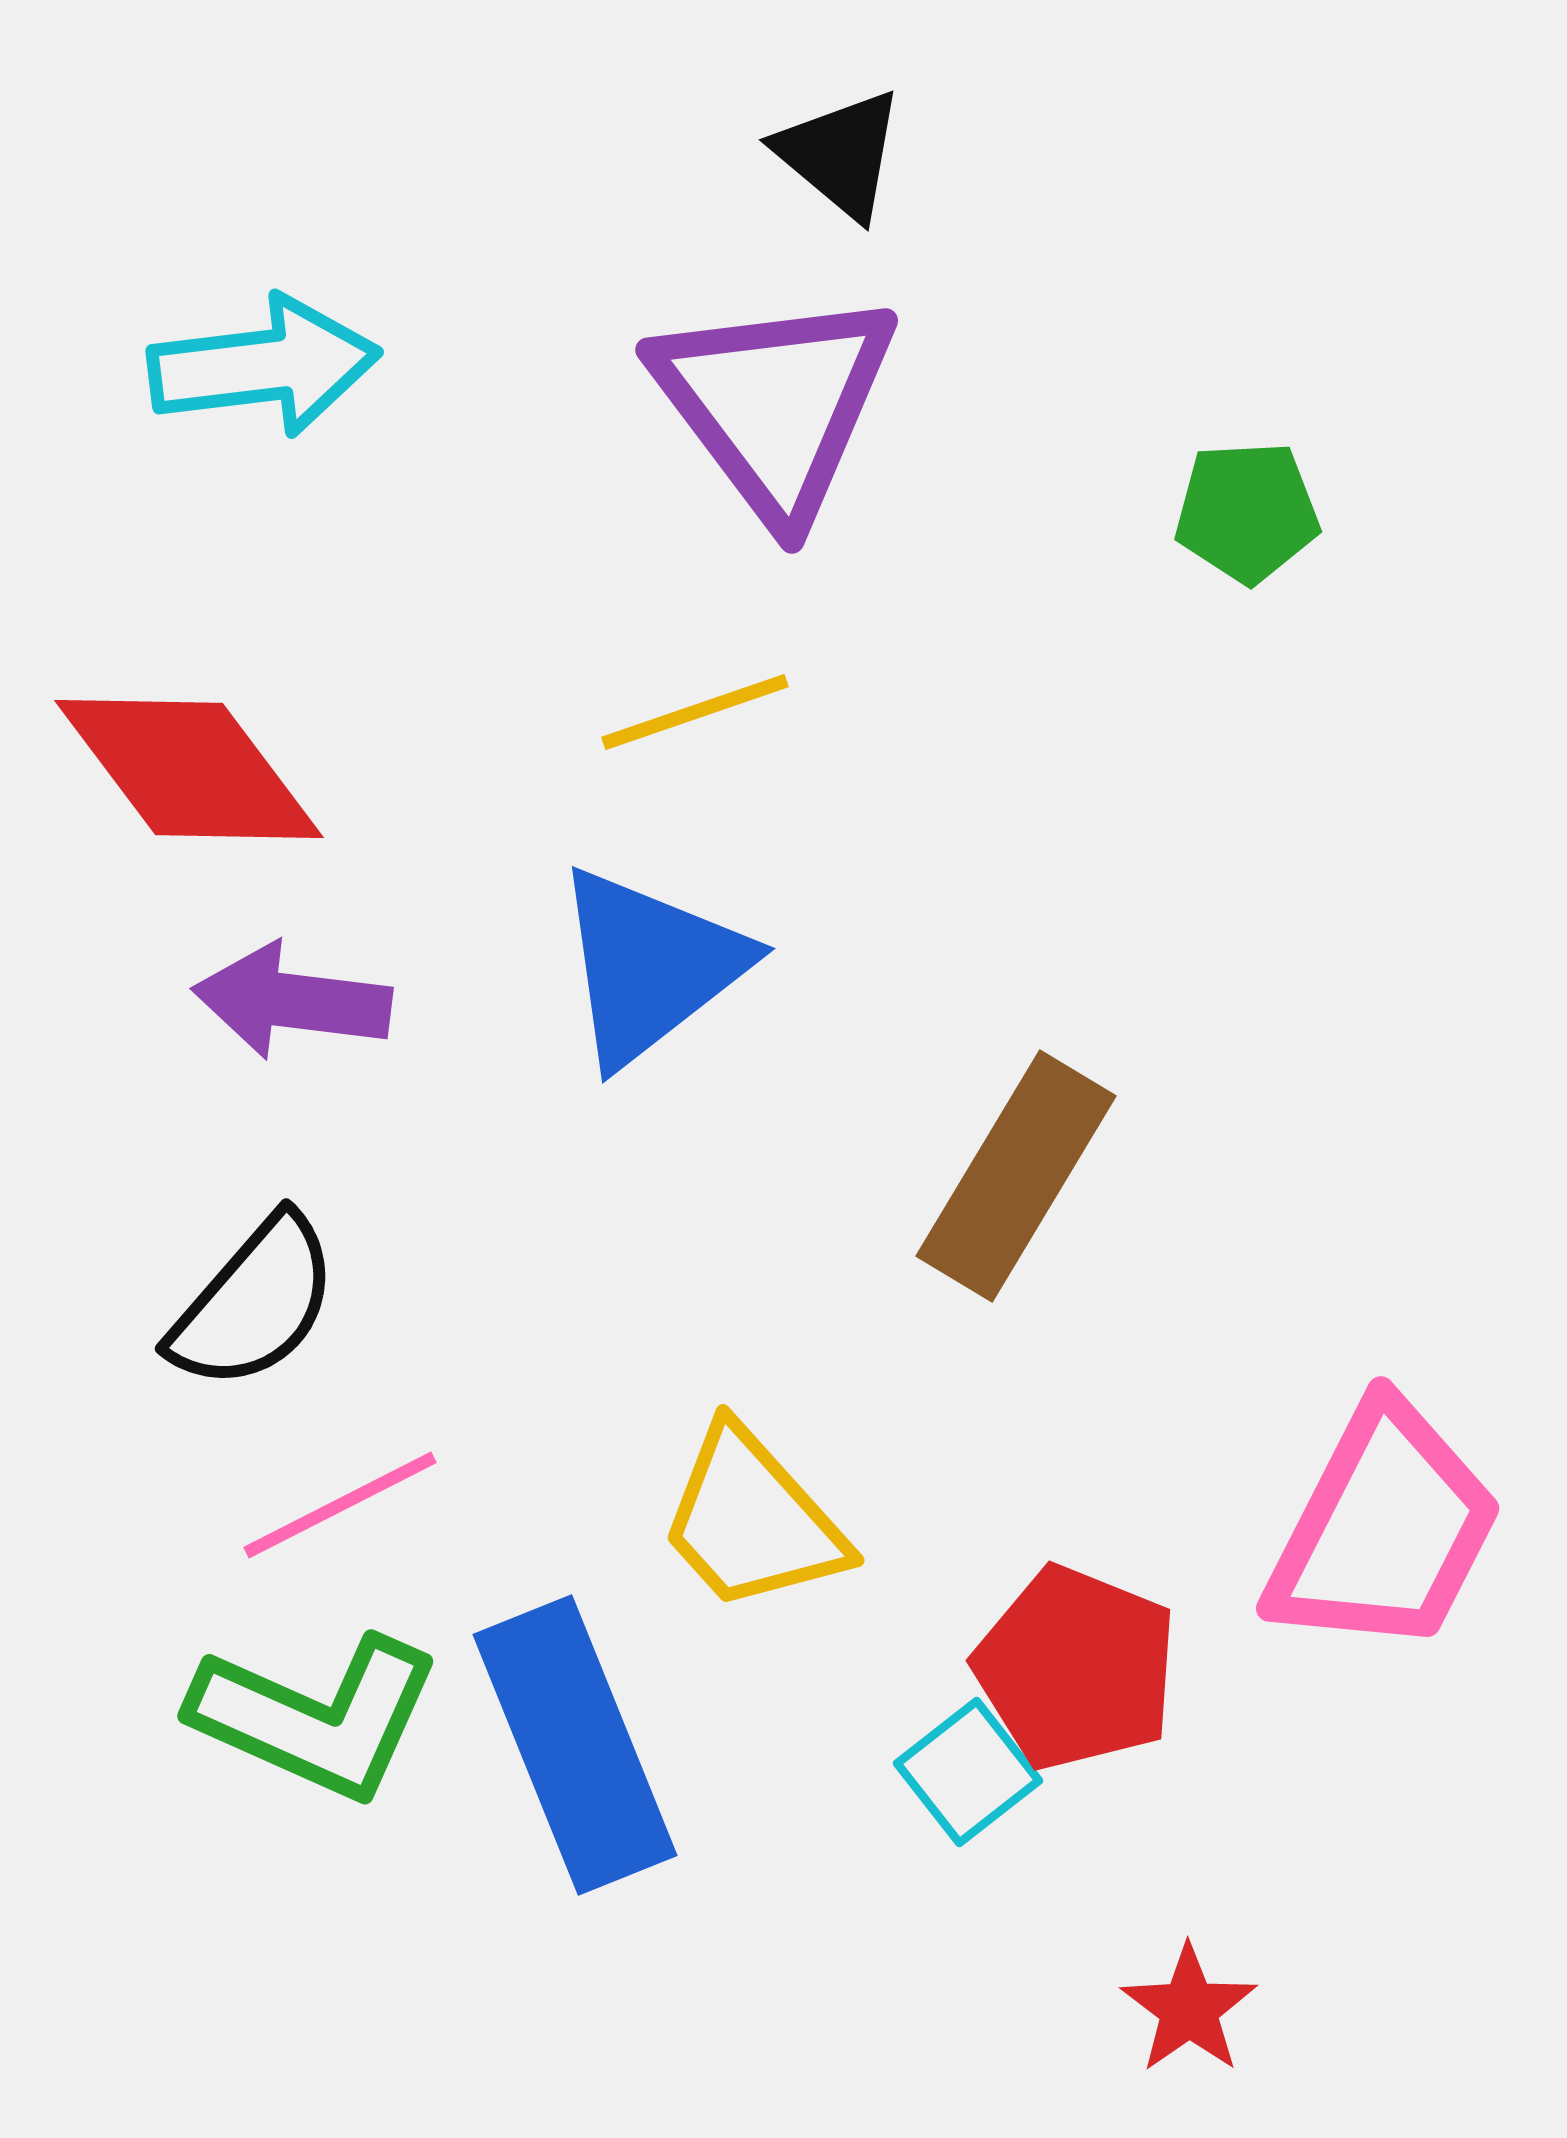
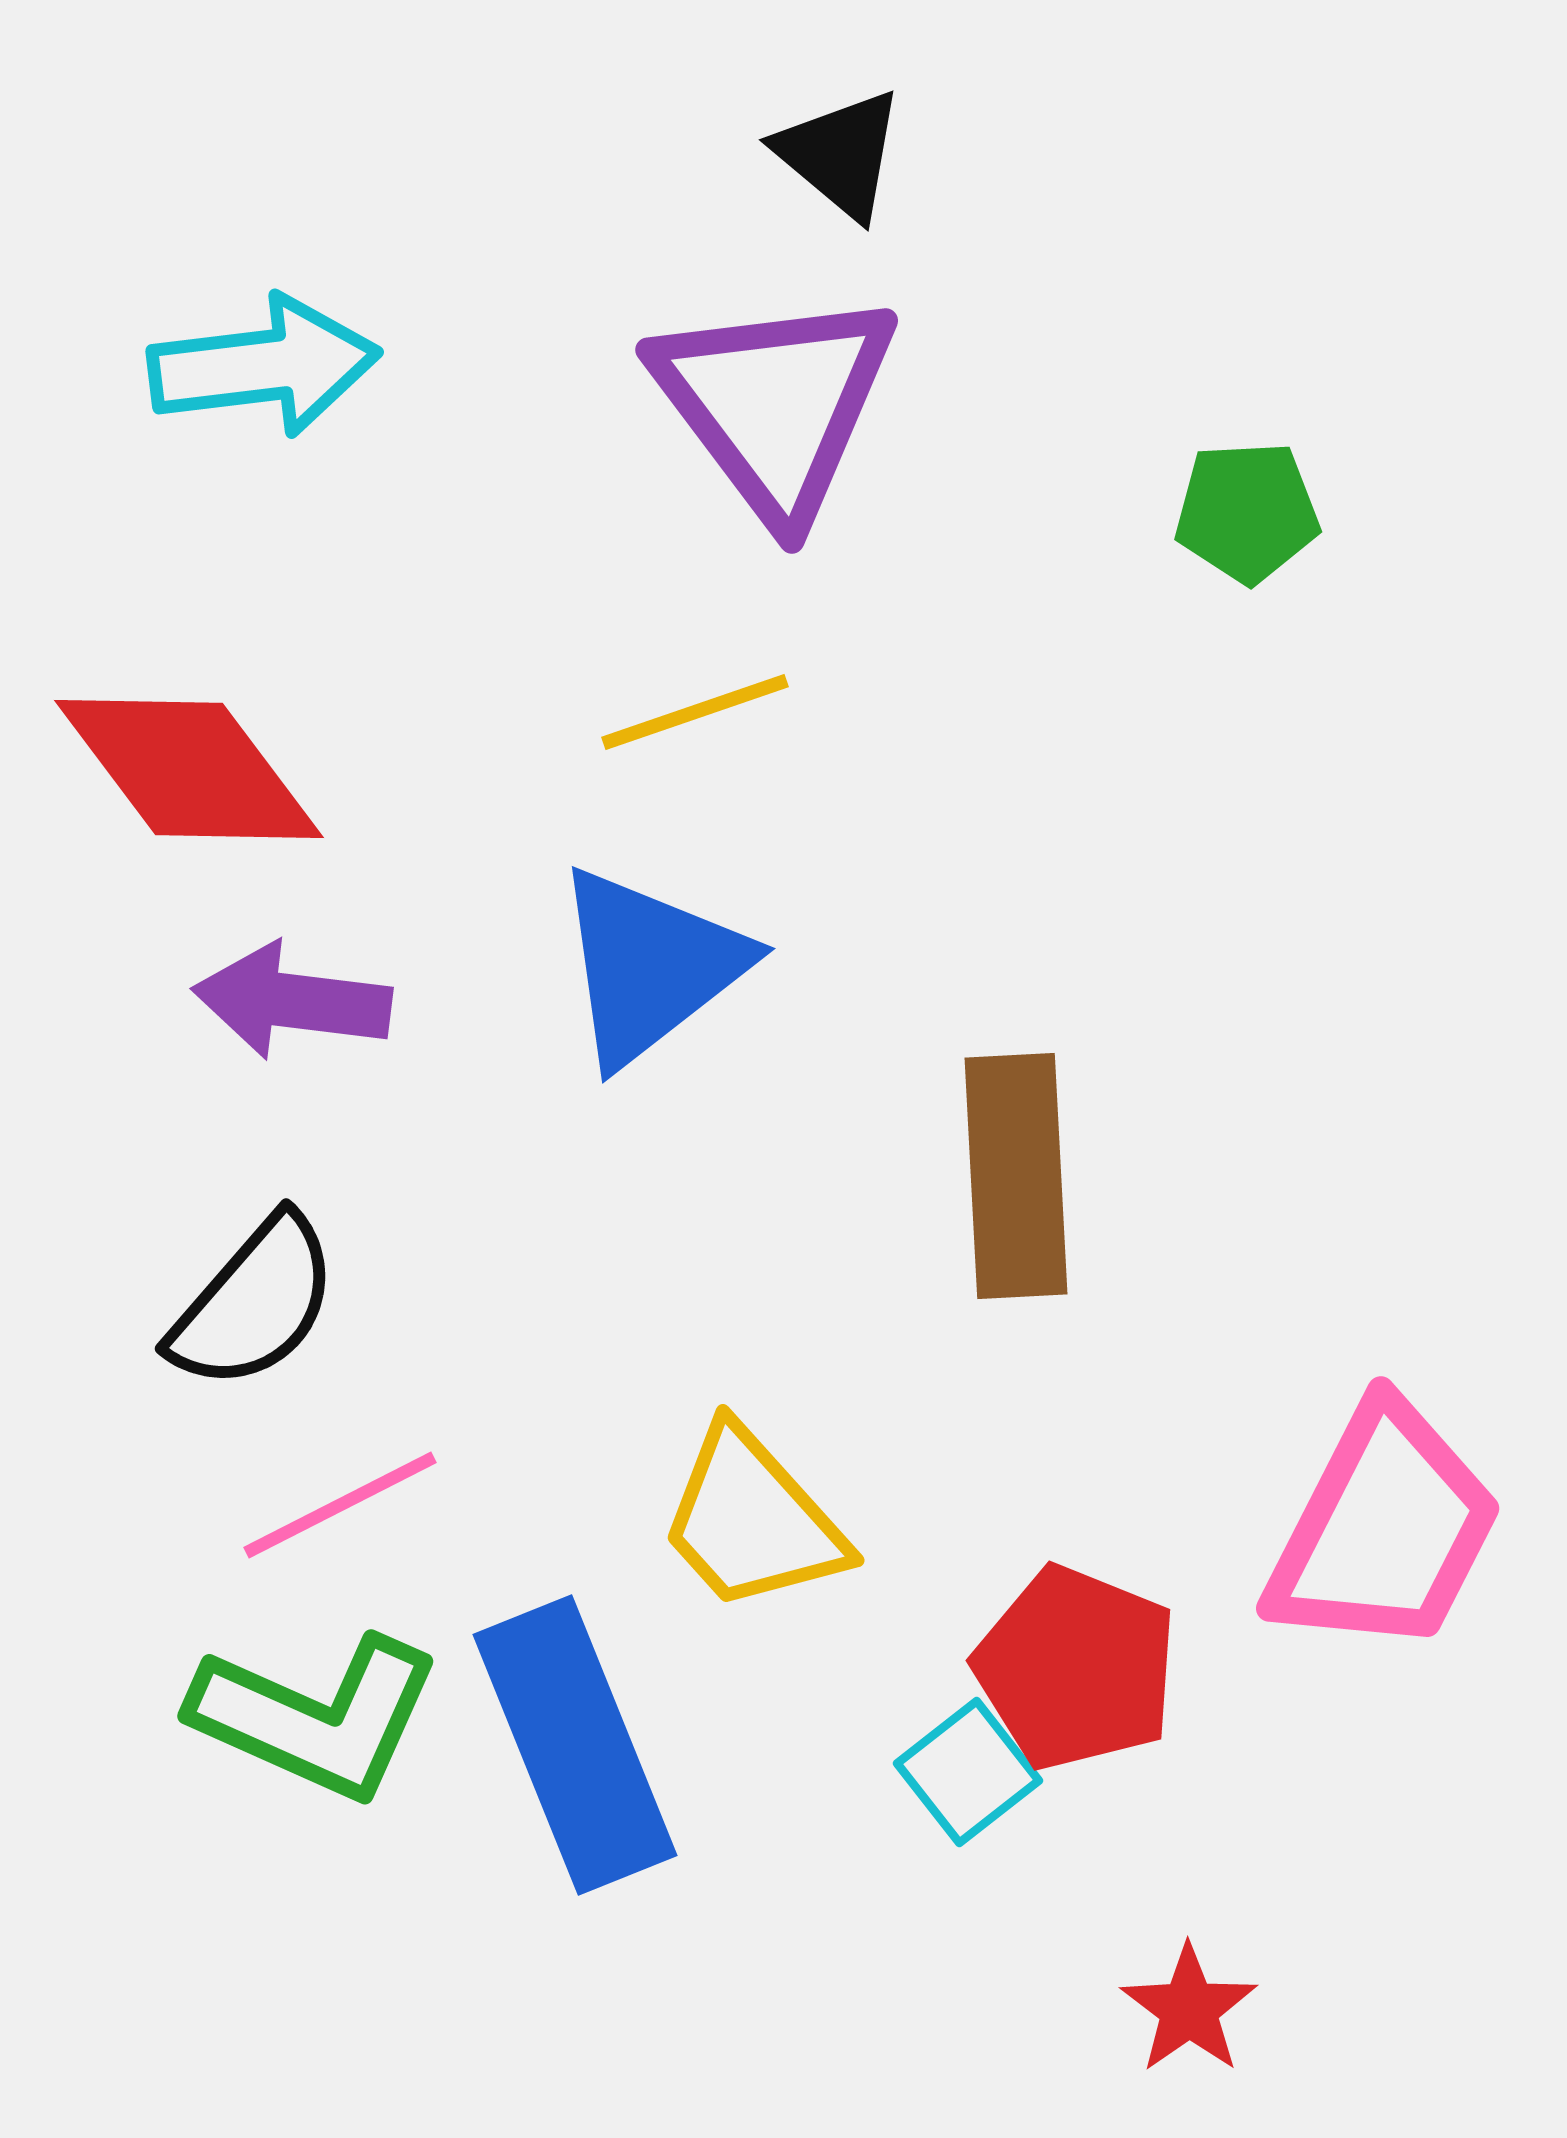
brown rectangle: rotated 34 degrees counterclockwise
